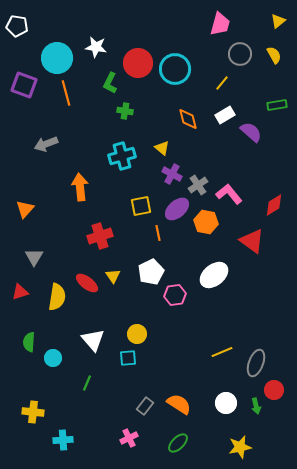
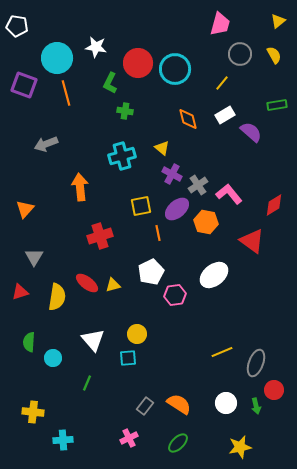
yellow triangle at (113, 276): moved 9 px down; rotated 49 degrees clockwise
